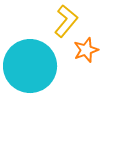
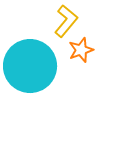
orange star: moved 5 px left
